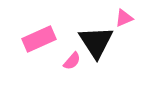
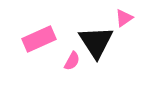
pink triangle: rotated 12 degrees counterclockwise
pink semicircle: rotated 12 degrees counterclockwise
